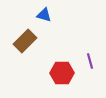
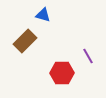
blue triangle: moved 1 px left
purple line: moved 2 px left, 5 px up; rotated 14 degrees counterclockwise
